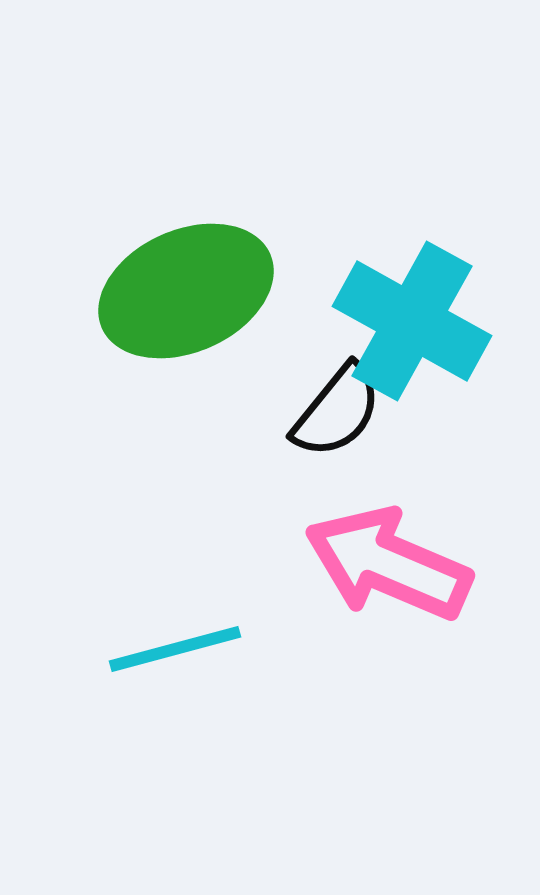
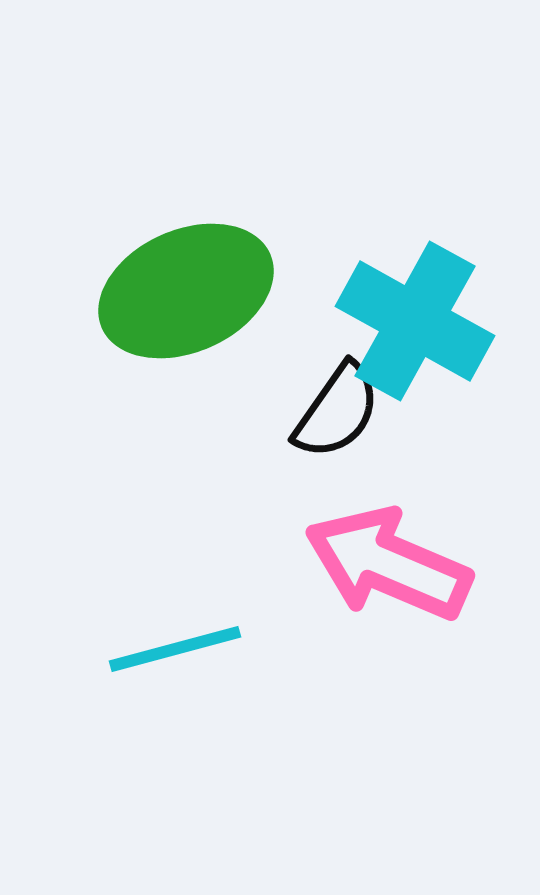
cyan cross: moved 3 px right
black semicircle: rotated 4 degrees counterclockwise
